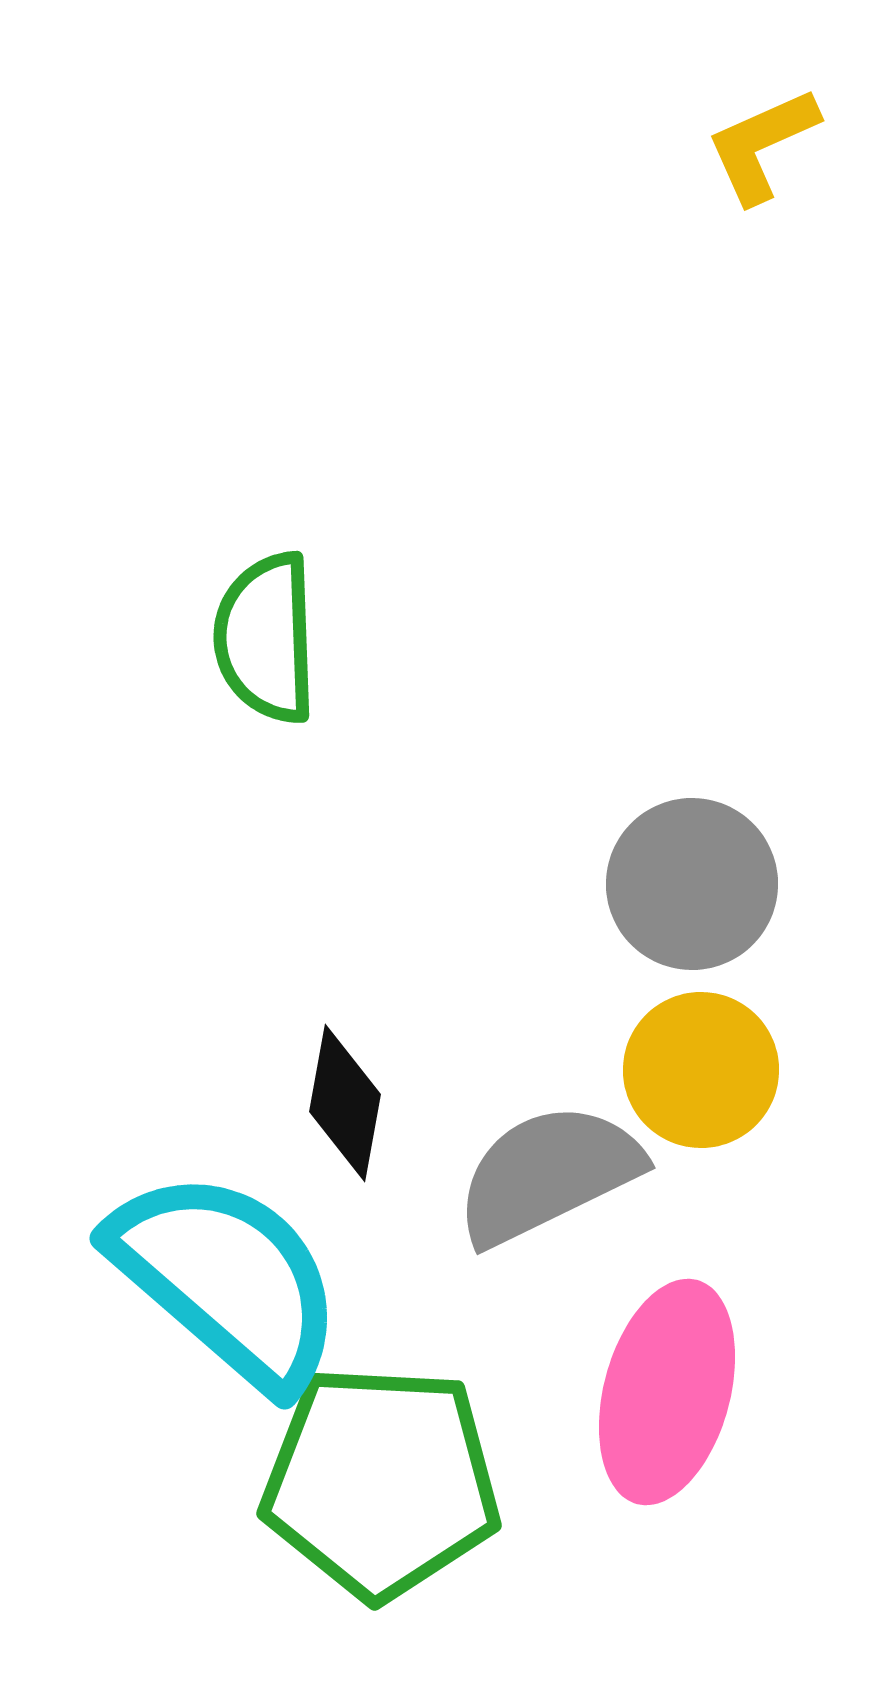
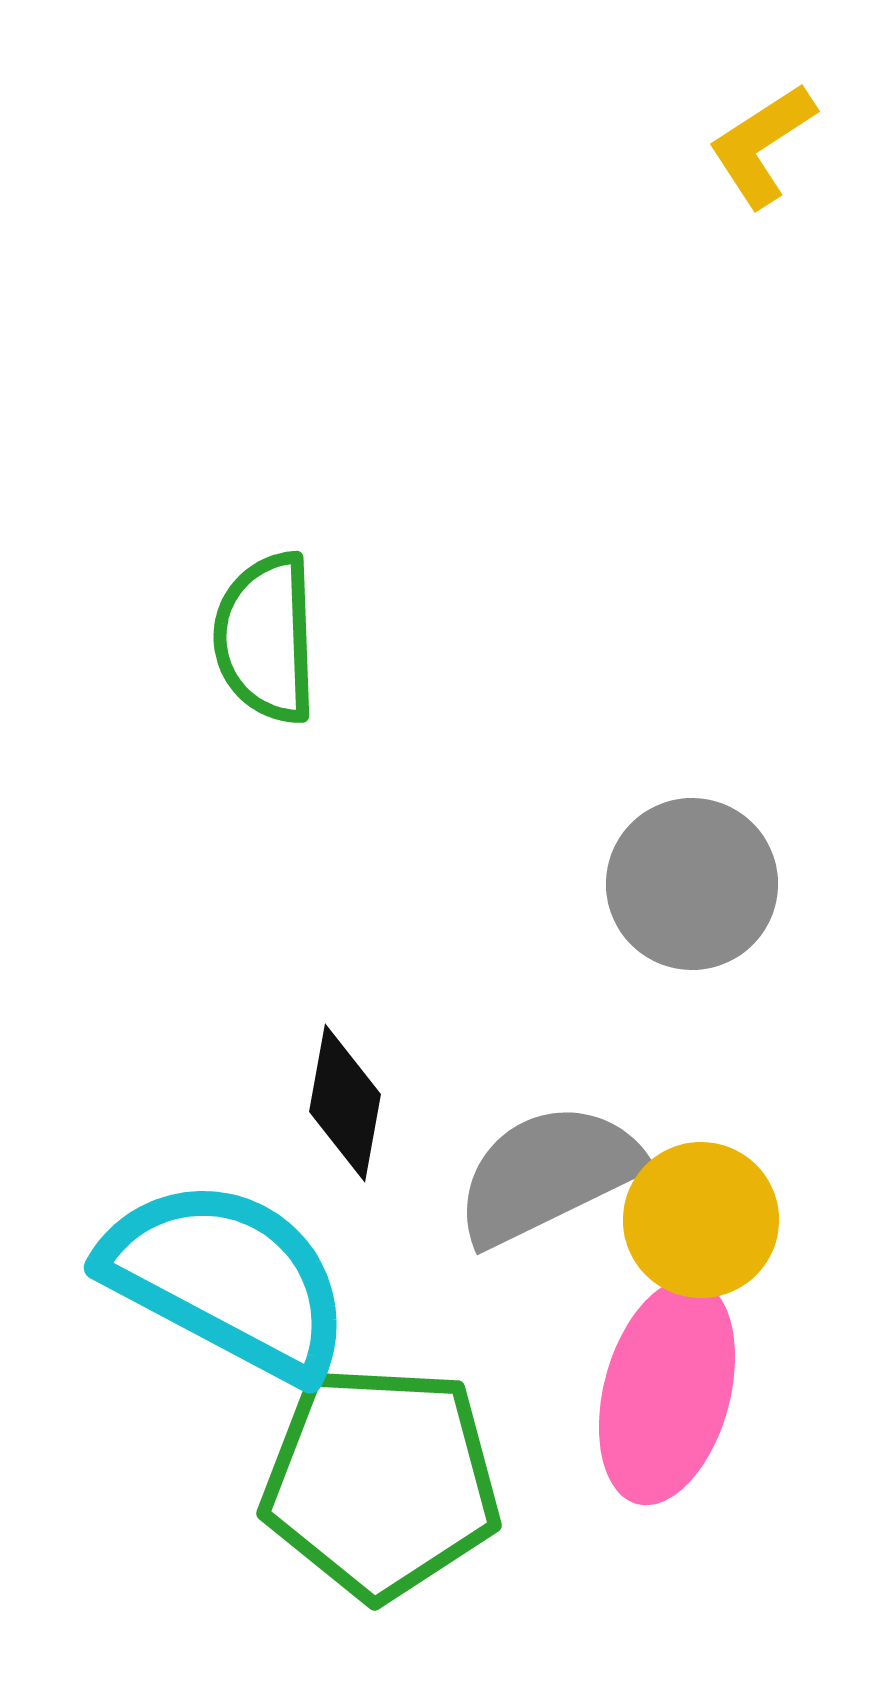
yellow L-shape: rotated 9 degrees counterclockwise
yellow circle: moved 150 px down
cyan semicircle: rotated 13 degrees counterclockwise
